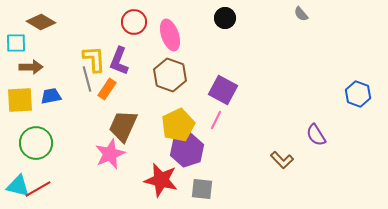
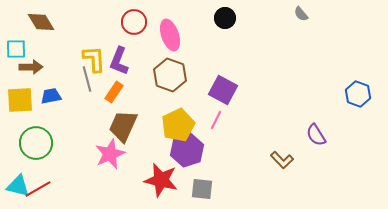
brown diamond: rotated 28 degrees clockwise
cyan square: moved 6 px down
orange rectangle: moved 7 px right, 3 px down
